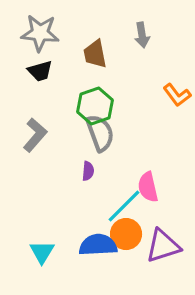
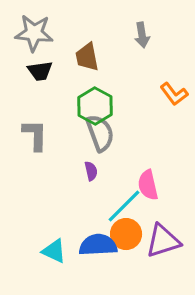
gray star: moved 6 px left
brown trapezoid: moved 8 px left, 3 px down
black trapezoid: rotated 8 degrees clockwise
orange L-shape: moved 3 px left, 1 px up
green hexagon: rotated 12 degrees counterclockwise
gray L-shape: rotated 40 degrees counterclockwise
purple semicircle: moved 3 px right; rotated 18 degrees counterclockwise
pink semicircle: moved 2 px up
purple triangle: moved 5 px up
cyan triangle: moved 12 px right, 1 px up; rotated 36 degrees counterclockwise
